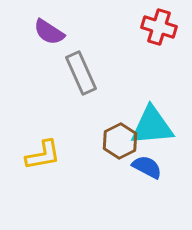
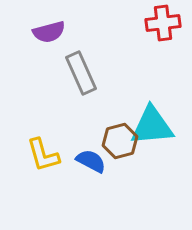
red cross: moved 4 px right, 4 px up; rotated 24 degrees counterclockwise
purple semicircle: rotated 48 degrees counterclockwise
brown hexagon: rotated 12 degrees clockwise
yellow L-shape: rotated 84 degrees clockwise
blue semicircle: moved 56 px left, 6 px up
